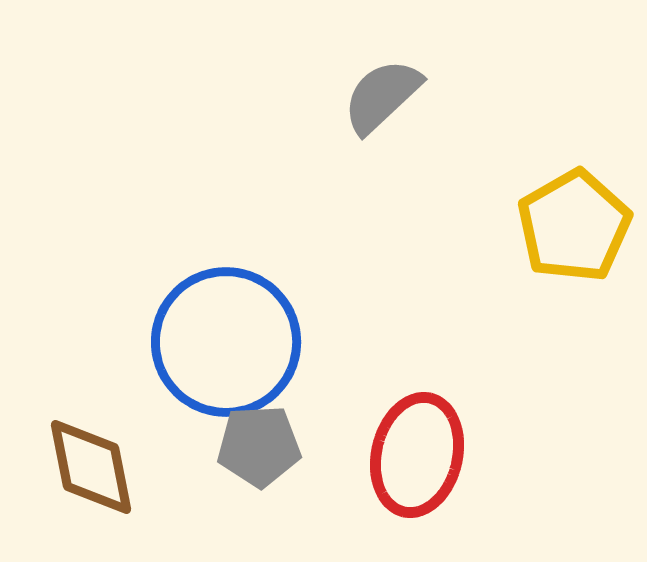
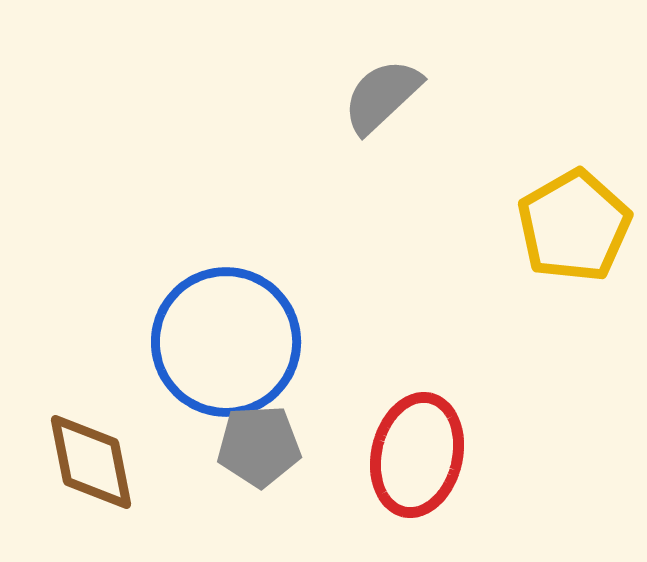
brown diamond: moved 5 px up
